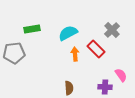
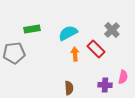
pink semicircle: moved 2 px right, 2 px down; rotated 48 degrees clockwise
purple cross: moved 2 px up
